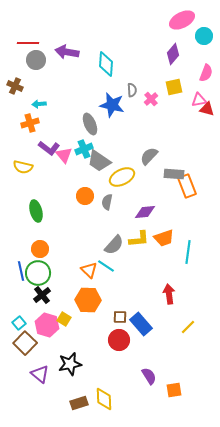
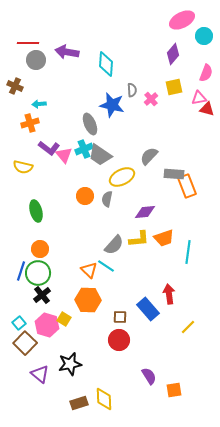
pink triangle at (199, 100): moved 2 px up
gray trapezoid at (99, 161): moved 1 px right, 6 px up
gray semicircle at (107, 202): moved 3 px up
blue line at (21, 271): rotated 30 degrees clockwise
blue rectangle at (141, 324): moved 7 px right, 15 px up
